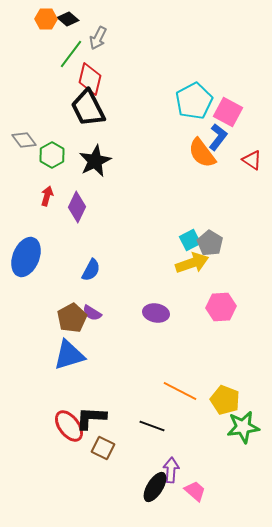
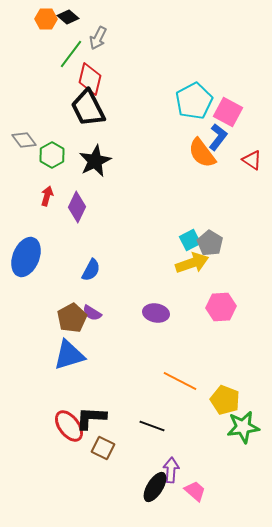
black diamond: moved 2 px up
orange line: moved 10 px up
